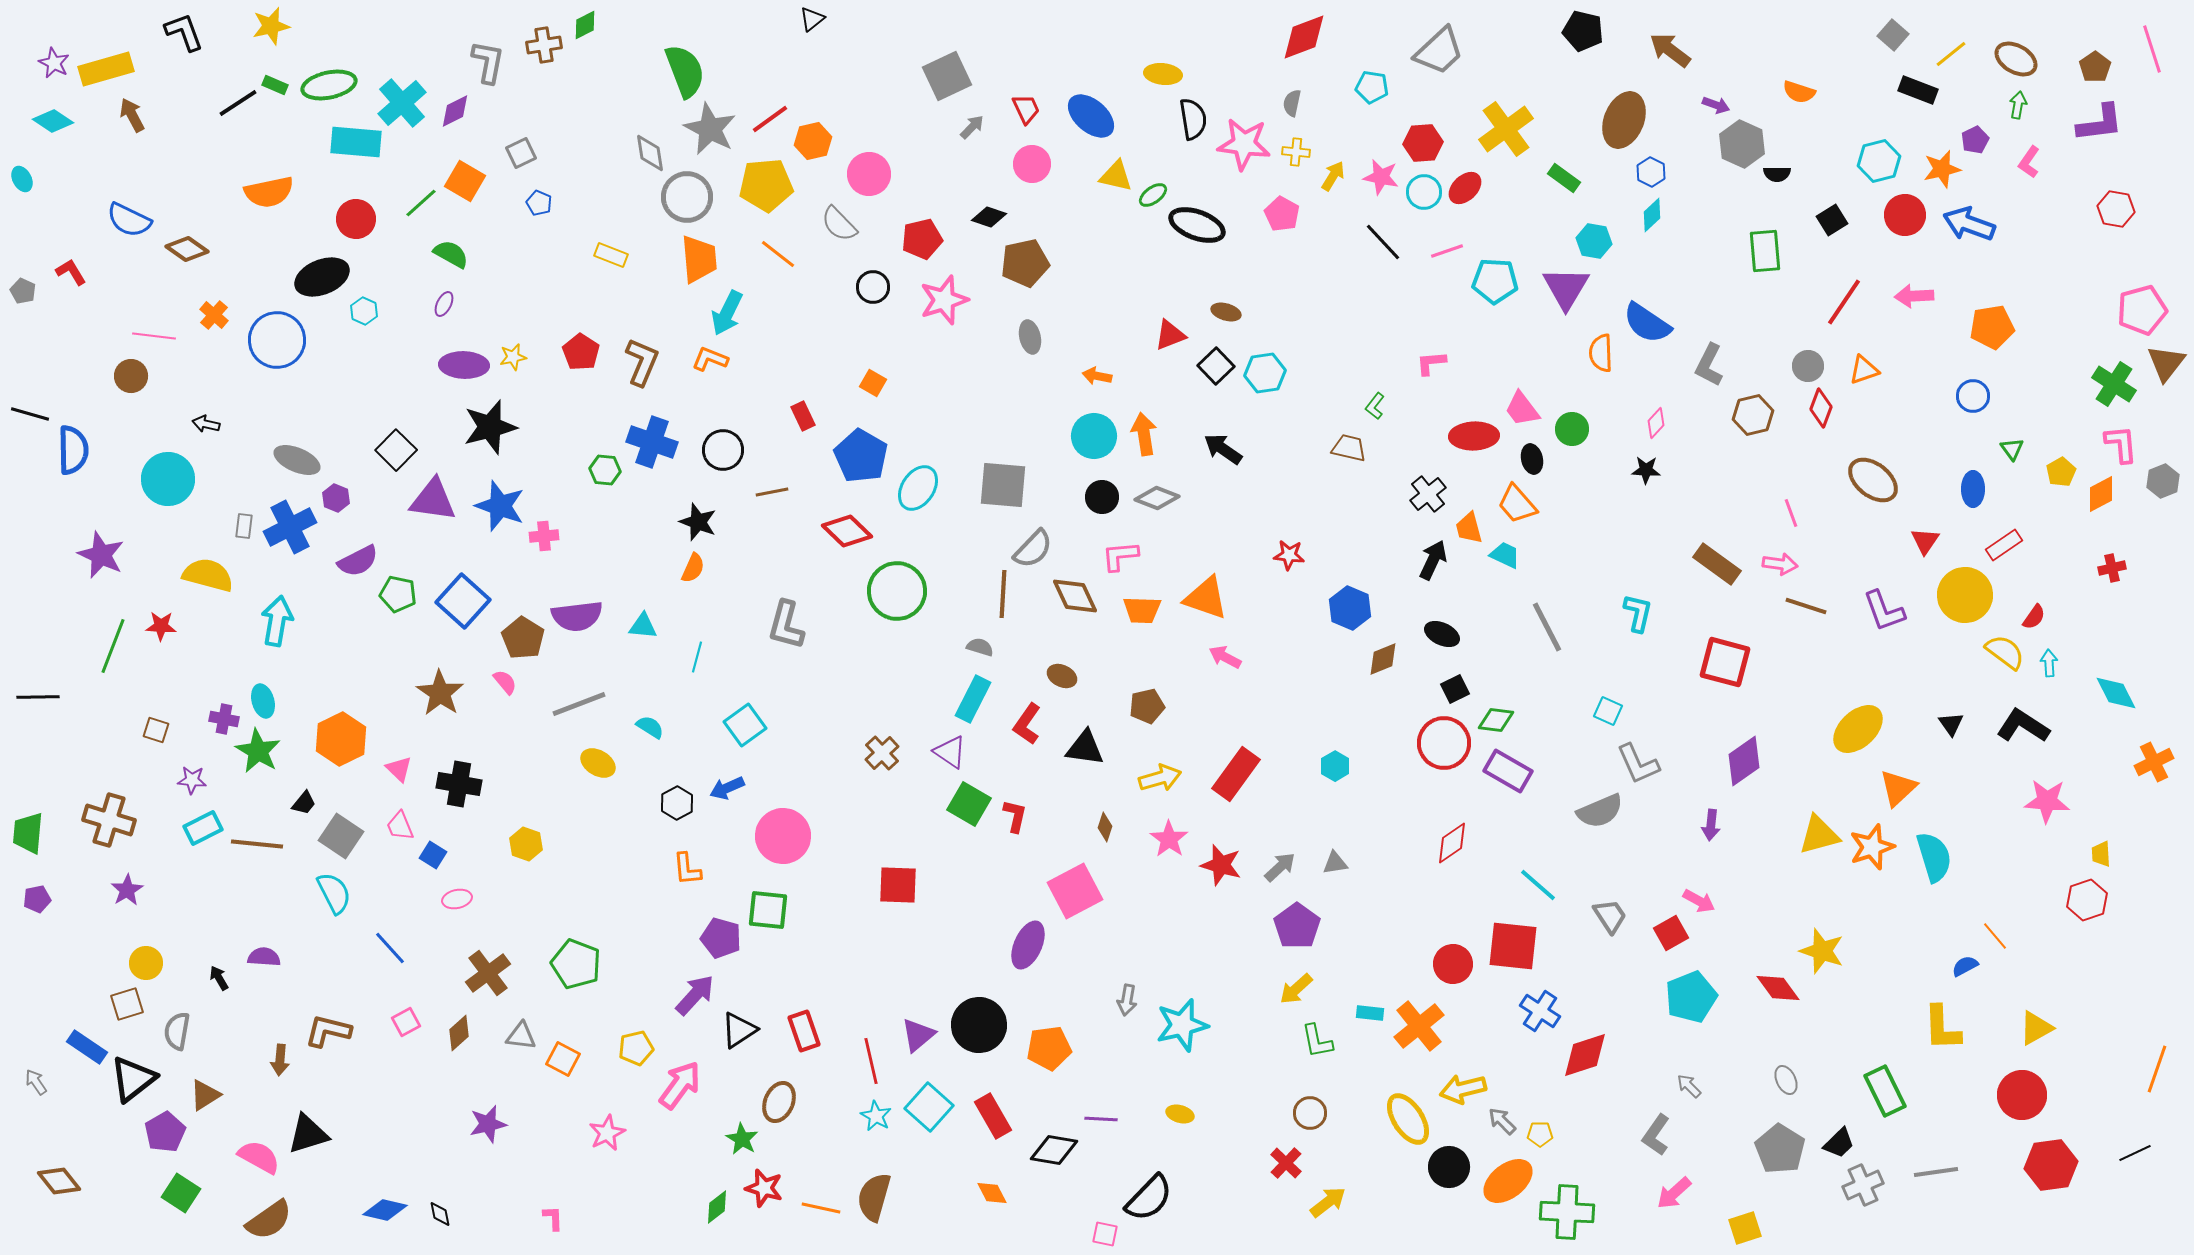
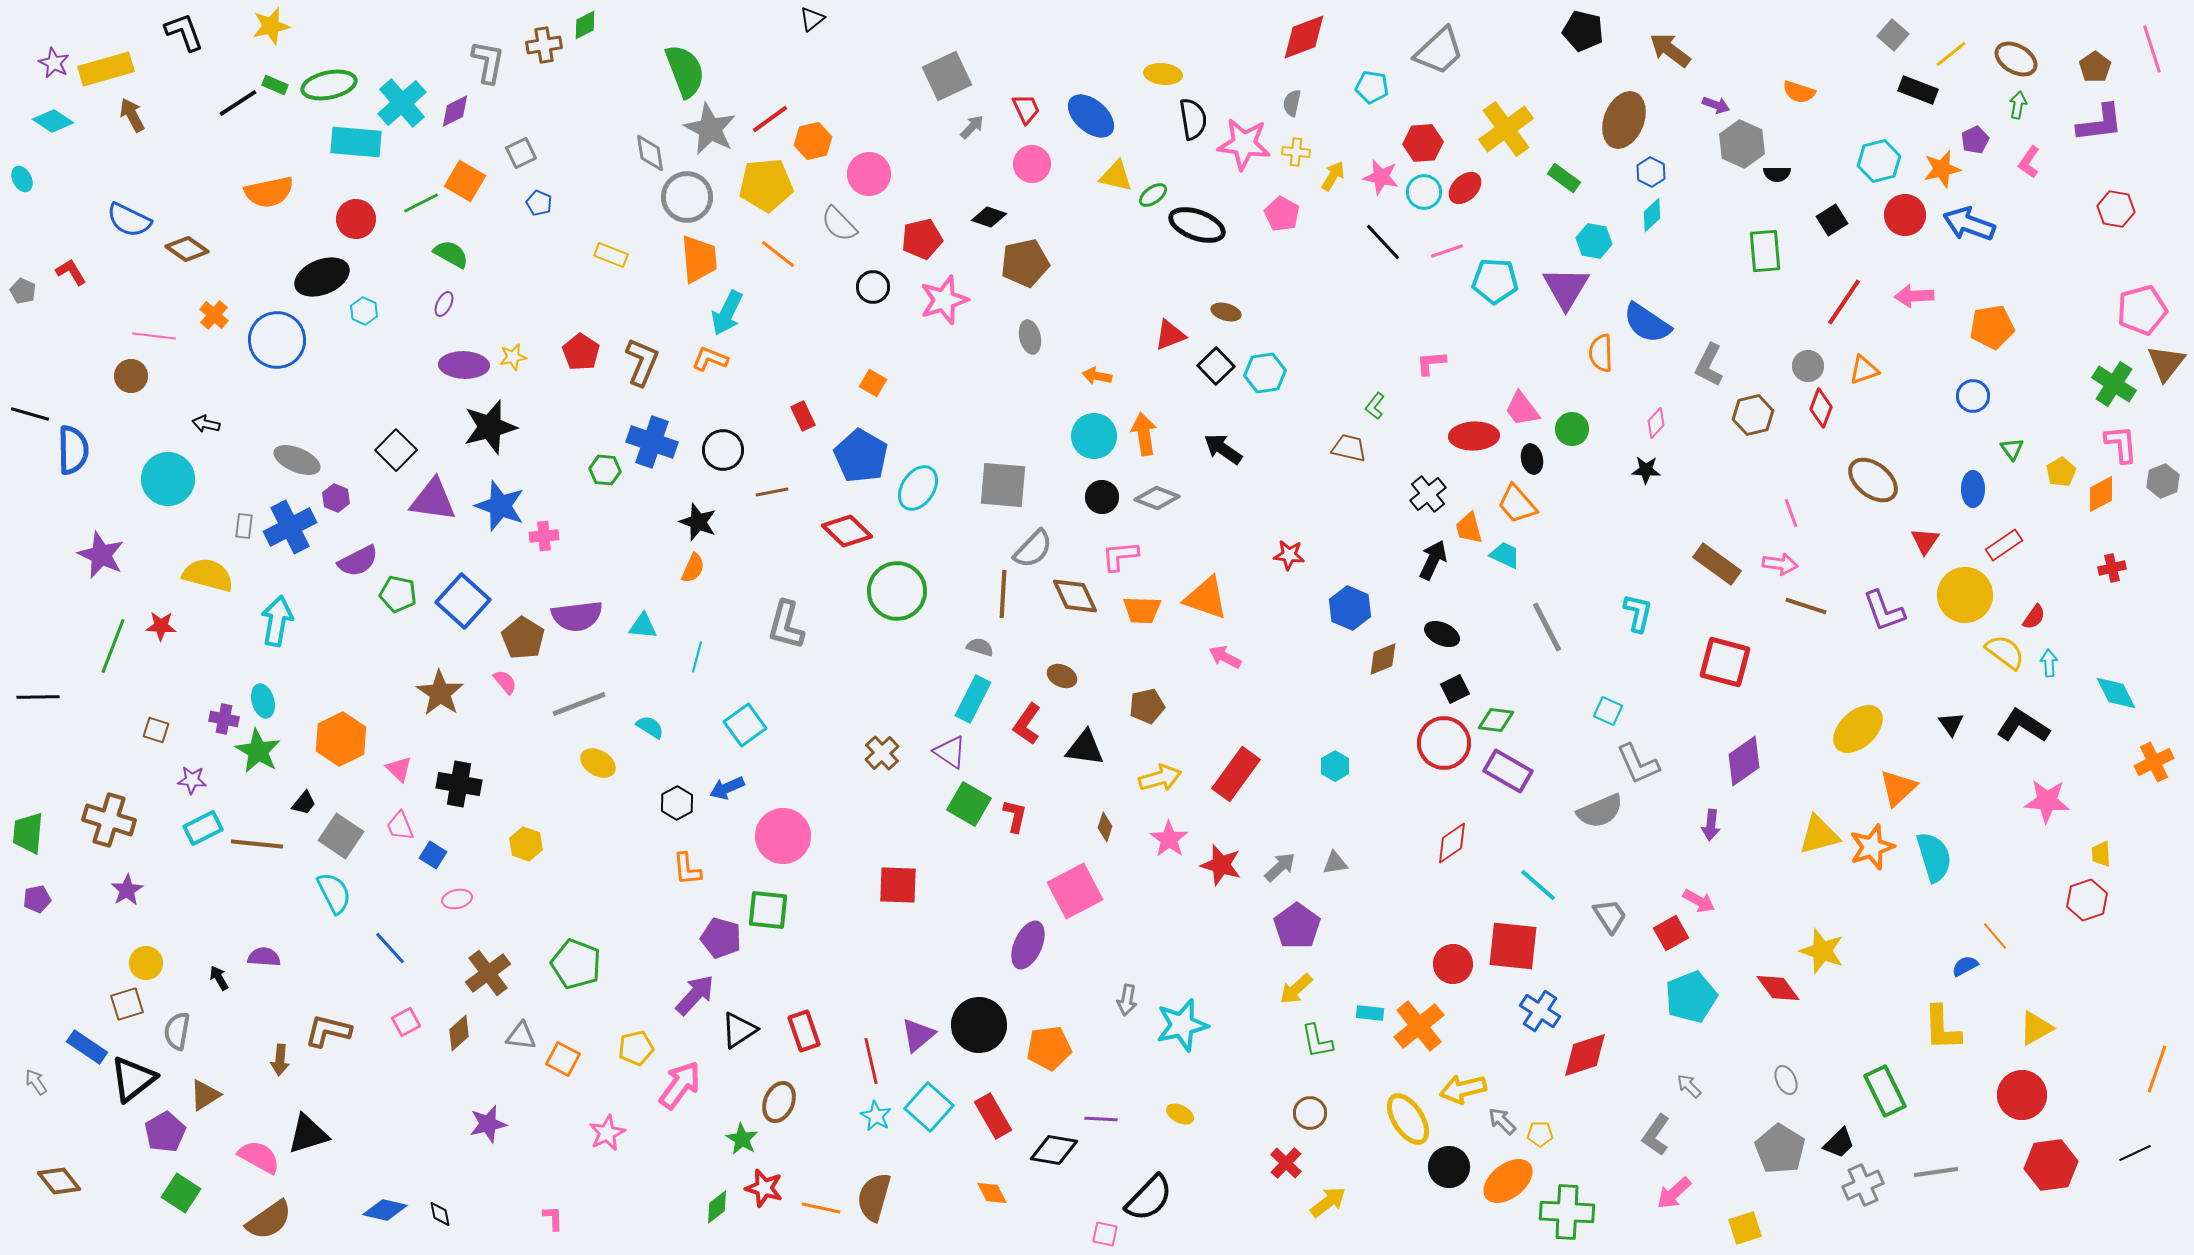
green line at (421, 203): rotated 15 degrees clockwise
yellow ellipse at (1180, 1114): rotated 12 degrees clockwise
